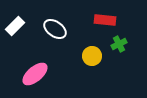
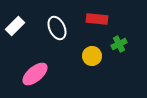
red rectangle: moved 8 px left, 1 px up
white ellipse: moved 2 px right, 1 px up; rotated 30 degrees clockwise
